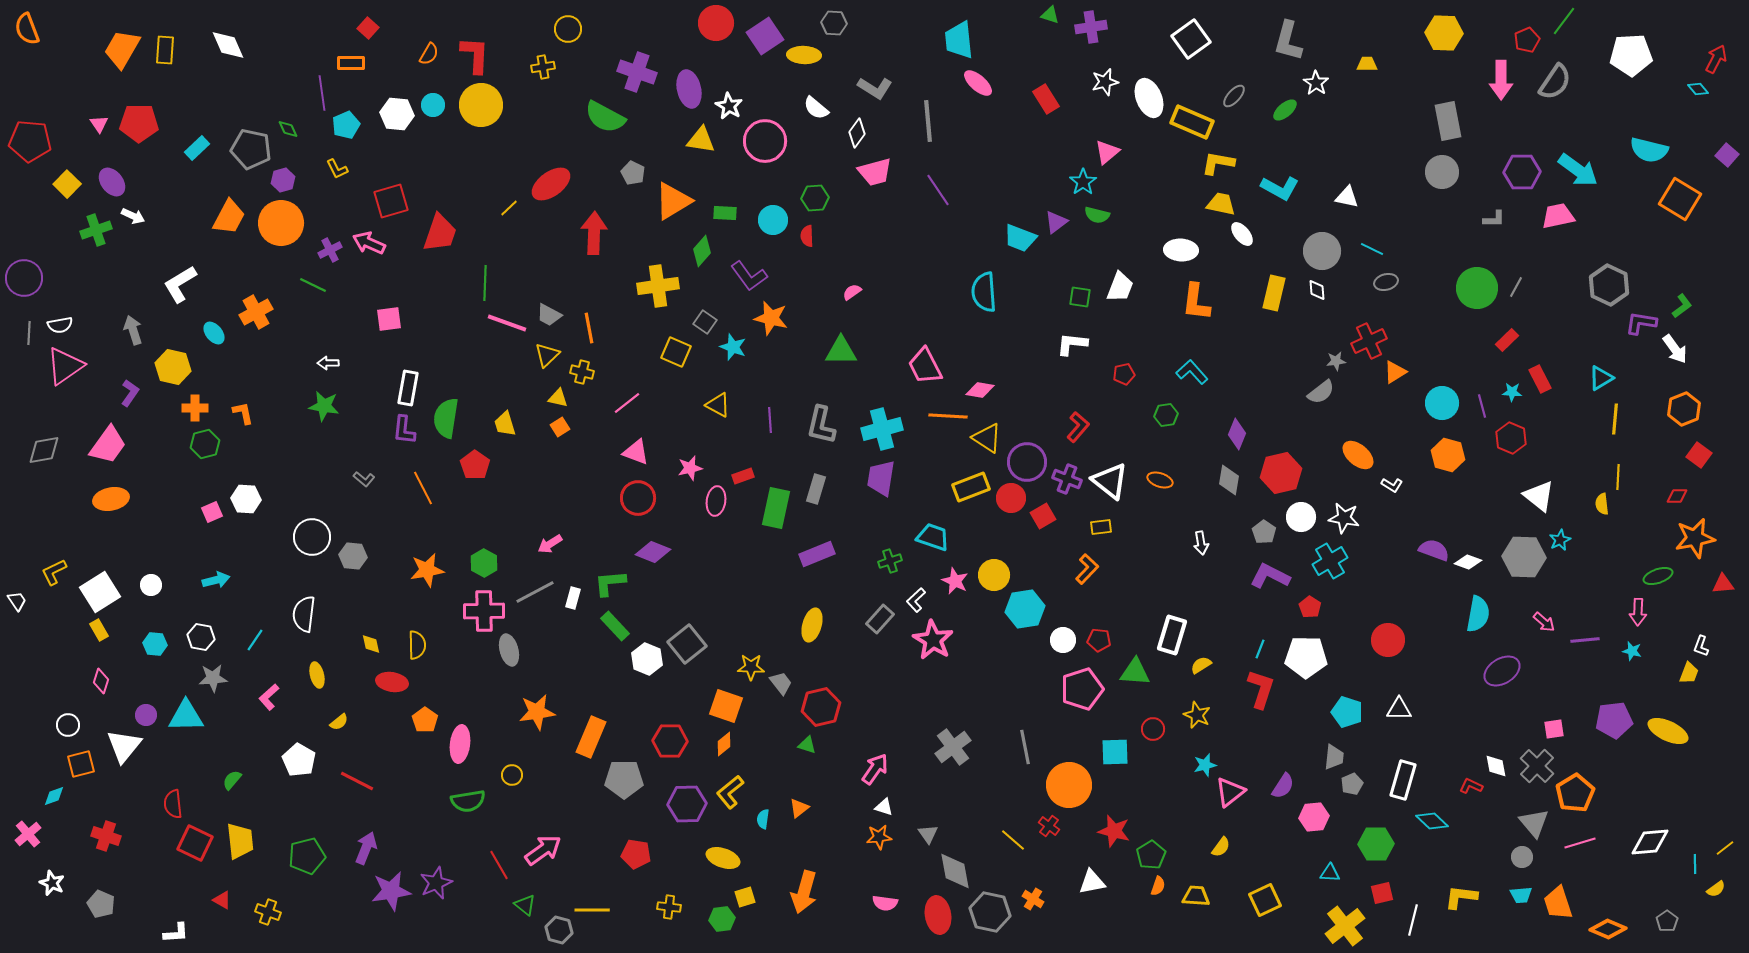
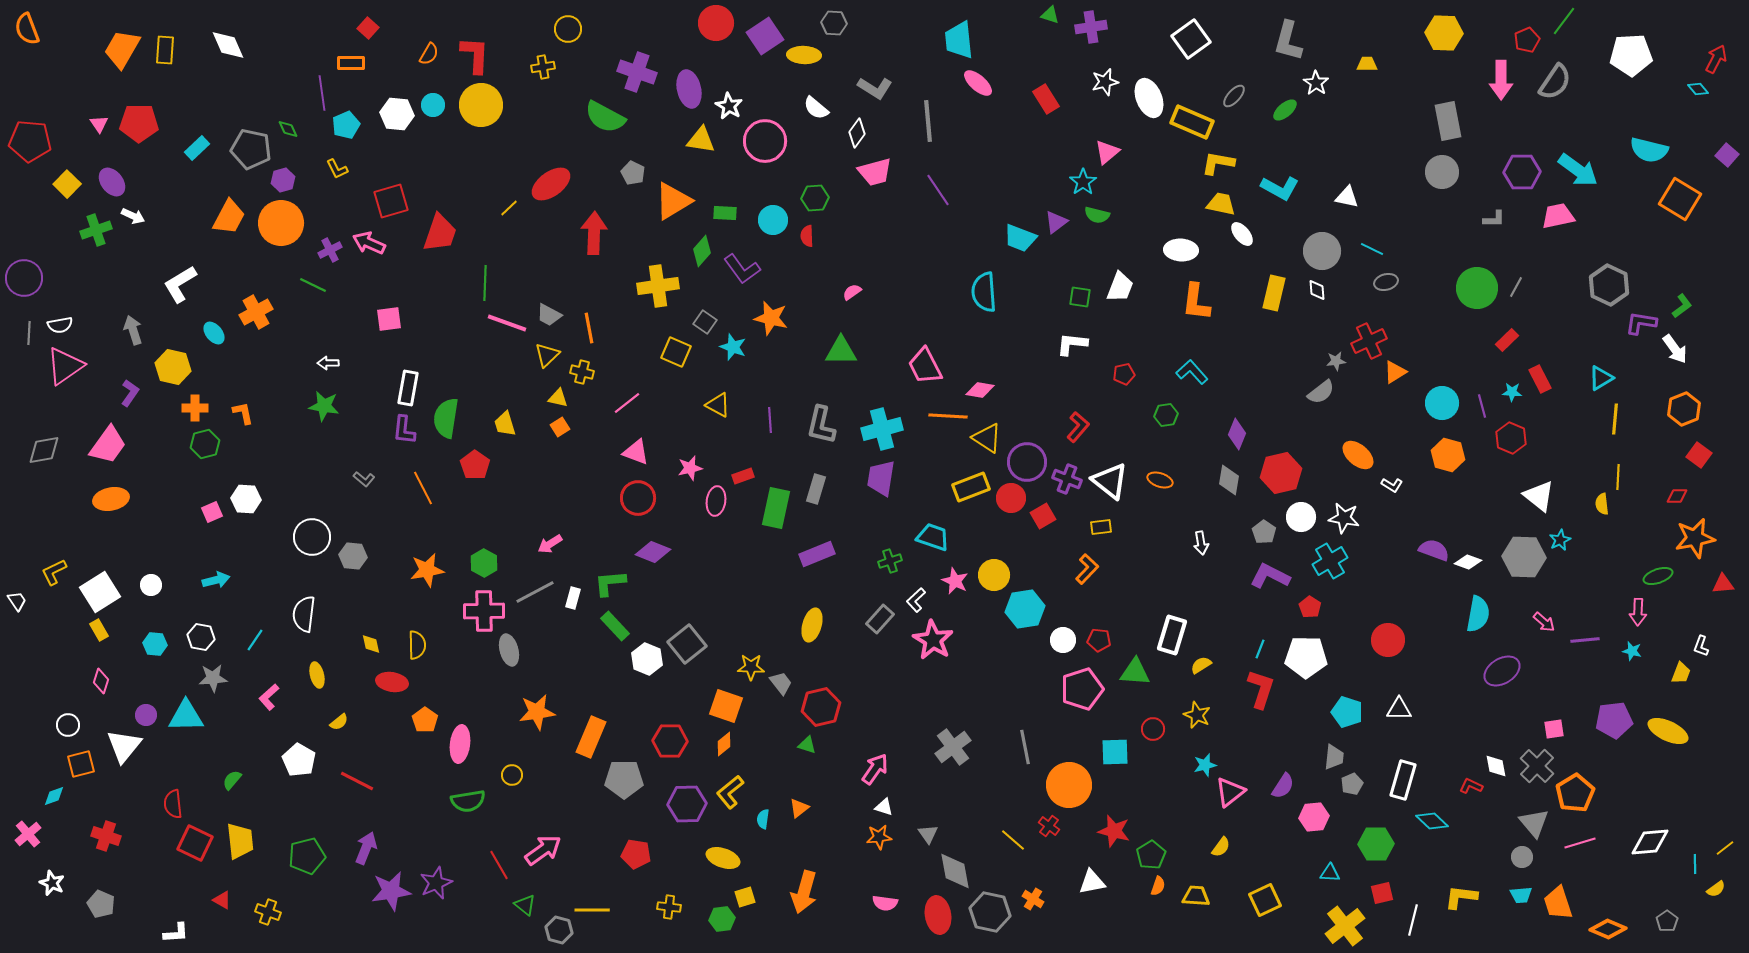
purple L-shape at (749, 276): moved 7 px left, 7 px up
yellow trapezoid at (1689, 673): moved 8 px left
